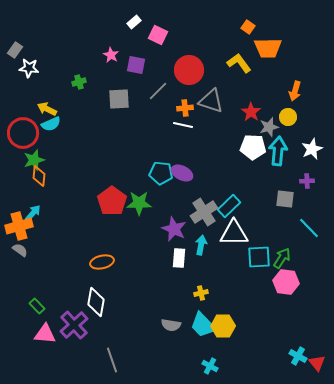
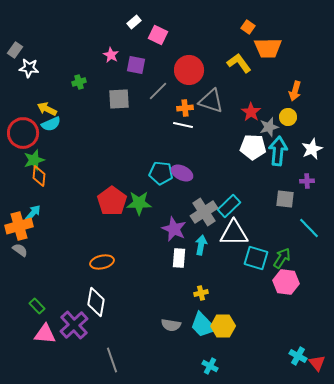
cyan square at (259, 257): moved 3 px left, 1 px down; rotated 20 degrees clockwise
